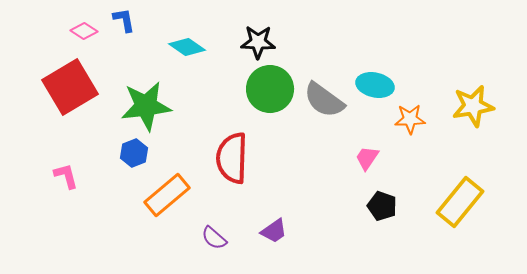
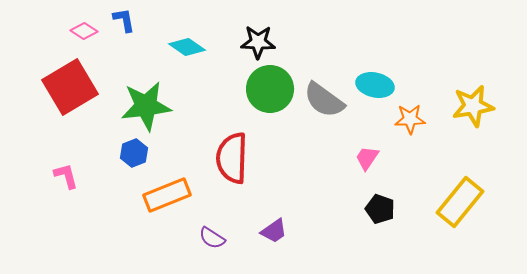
orange rectangle: rotated 18 degrees clockwise
black pentagon: moved 2 px left, 3 px down
purple semicircle: moved 2 px left; rotated 8 degrees counterclockwise
